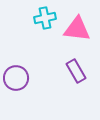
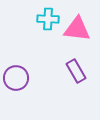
cyan cross: moved 3 px right, 1 px down; rotated 15 degrees clockwise
